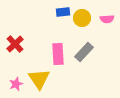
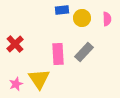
blue rectangle: moved 1 px left, 2 px up
pink semicircle: rotated 88 degrees counterclockwise
